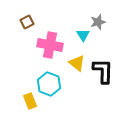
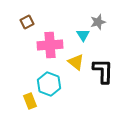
pink cross: rotated 15 degrees counterclockwise
yellow triangle: moved 1 px left, 1 px up
